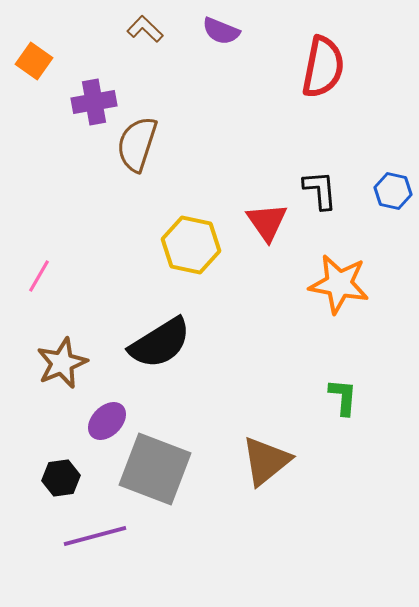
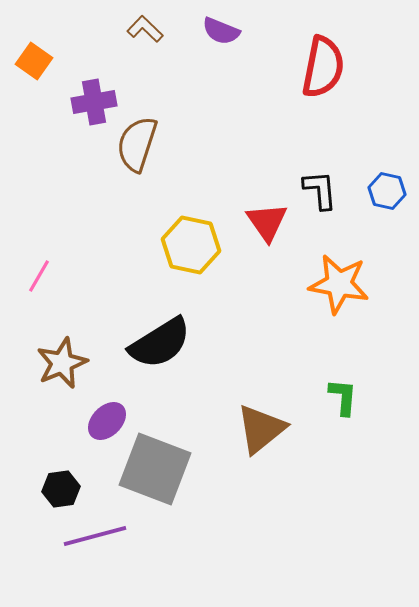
blue hexagon: moved 6 px left
brown triangle: moved 5 px left, 32 px up
black hexagon: moved 11 px down
